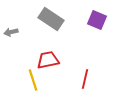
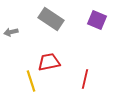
red trapezoid: moved 1 px right, 2 px down
yellow line: moved 2 px left, 1 px down
